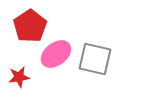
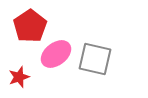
red star: rotated 10 degrees counterclockwise
